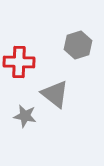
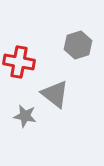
red cross: rotated 8 degrees clockwise
